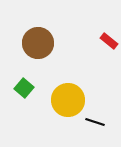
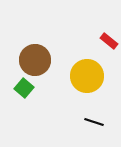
brown circle: moved 3 px left, 17 px down
yellow circle: moved 19 px right, 24 px up
black line: moved 1 px left
